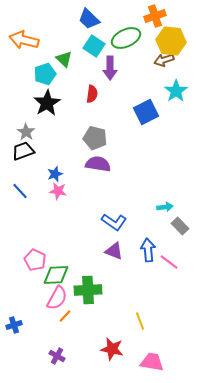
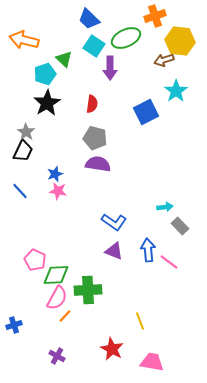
yellow hexagon: moved 9 px right
red semicircle: moved 10 px down
black trapezoid: rotated 135 degrees clockwise
red star: rotated 15 degrees clockwise
